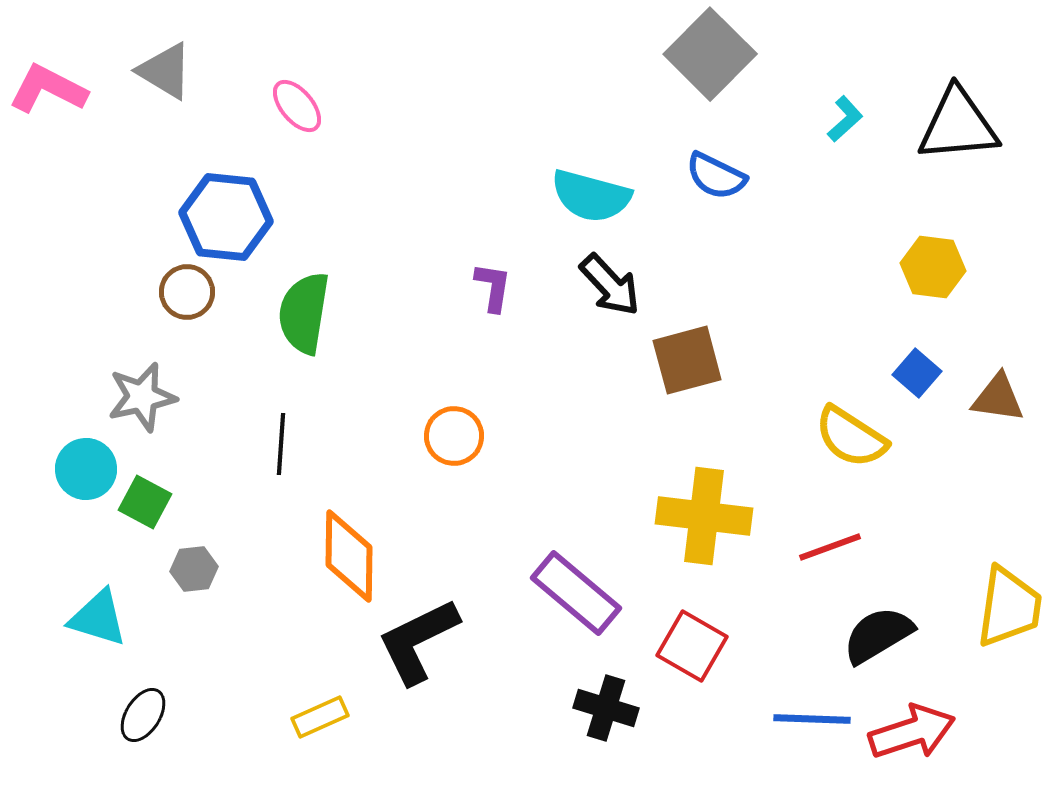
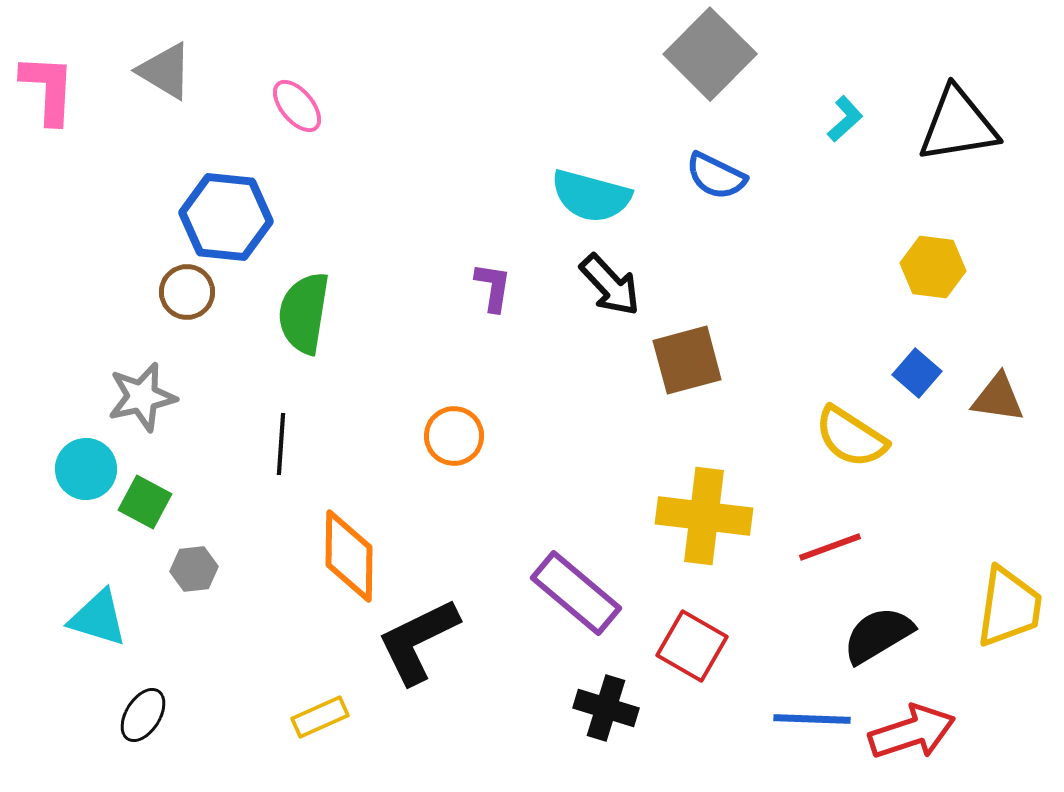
pink L-shape: rotated 66 degrees clockwise
black triangle: rotated 4 degrees counterclockwise
